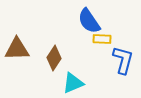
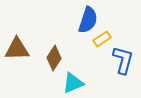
blue semicircle: moved 1 px left, 1 px up; rotated 128 degrees counterclockwise
yellow rectangle: rotated 36 degrees counterclockwise
